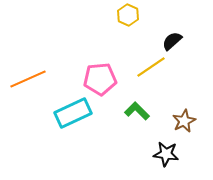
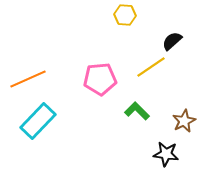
yellow hexagon: moved 3 px left; rotated 20 degrees counterclockwise
cyan rectangle: moved 35 px left, 8 px down; rotated 21 degrees counterclockwise
